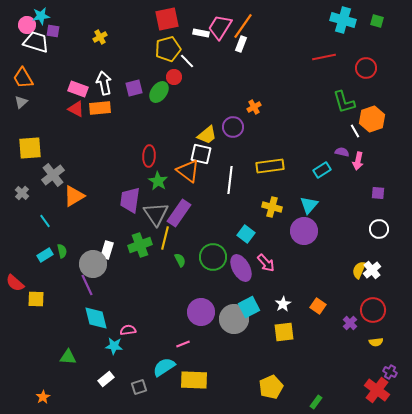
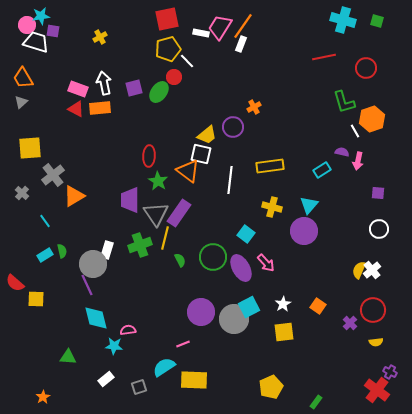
purple trapezoid at (130, 200): rotated 8 degrees counterclockwise
